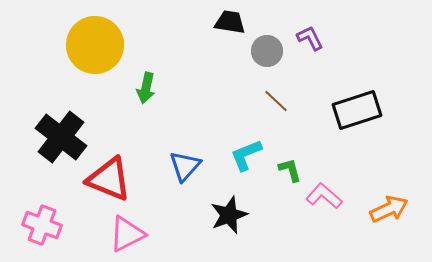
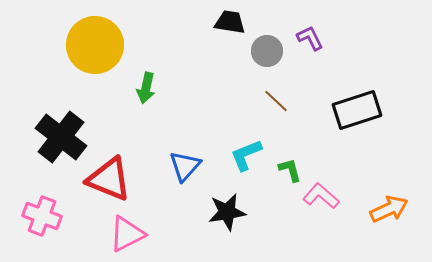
pink L-shape: moved 3 px left
black star: moved 2 px left, 3 px up; rotated 12 degrees clockwise
pink cross: moved 9 px up
